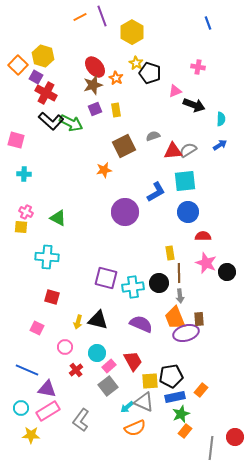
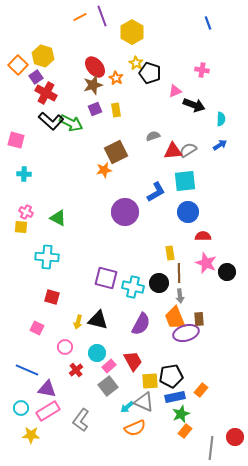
pink cross at (198, 67): moved 4 px right, 3 px down
purple square at (36, 77): rotated 24 degrees clockwise
brown square at (124, 146): moved 8 px left, 6 px down
cyan cross at (133, 287): rotated 20 degrees clockwise
purple semicircle at (141, 324): rotated 95 degrees clockwise
